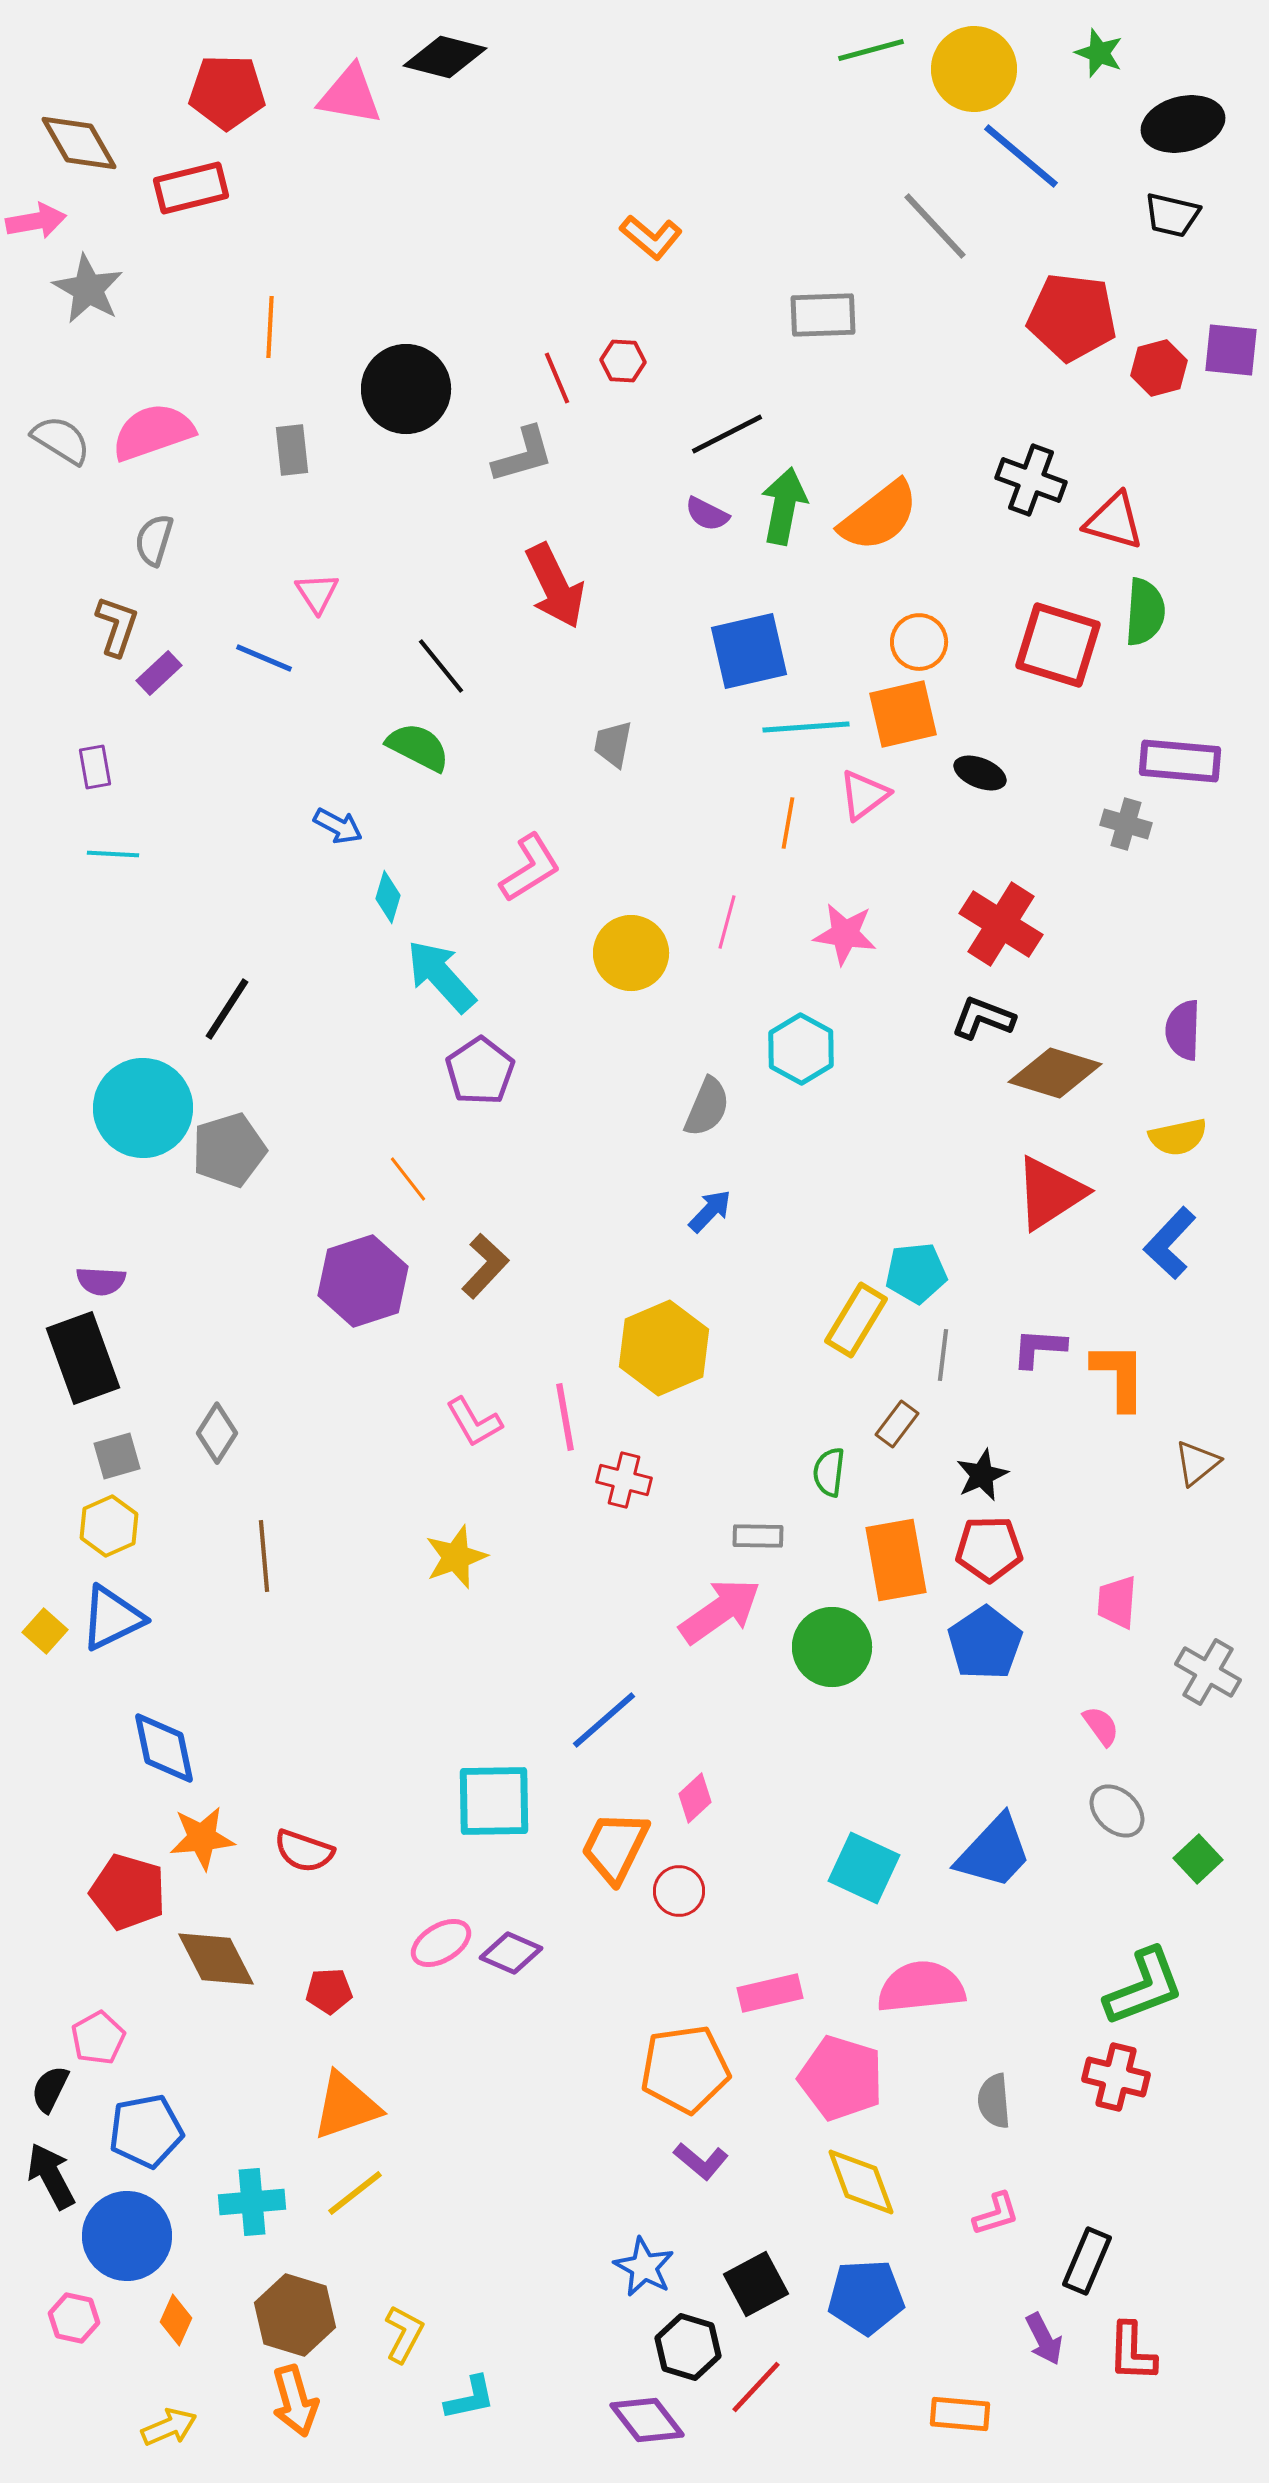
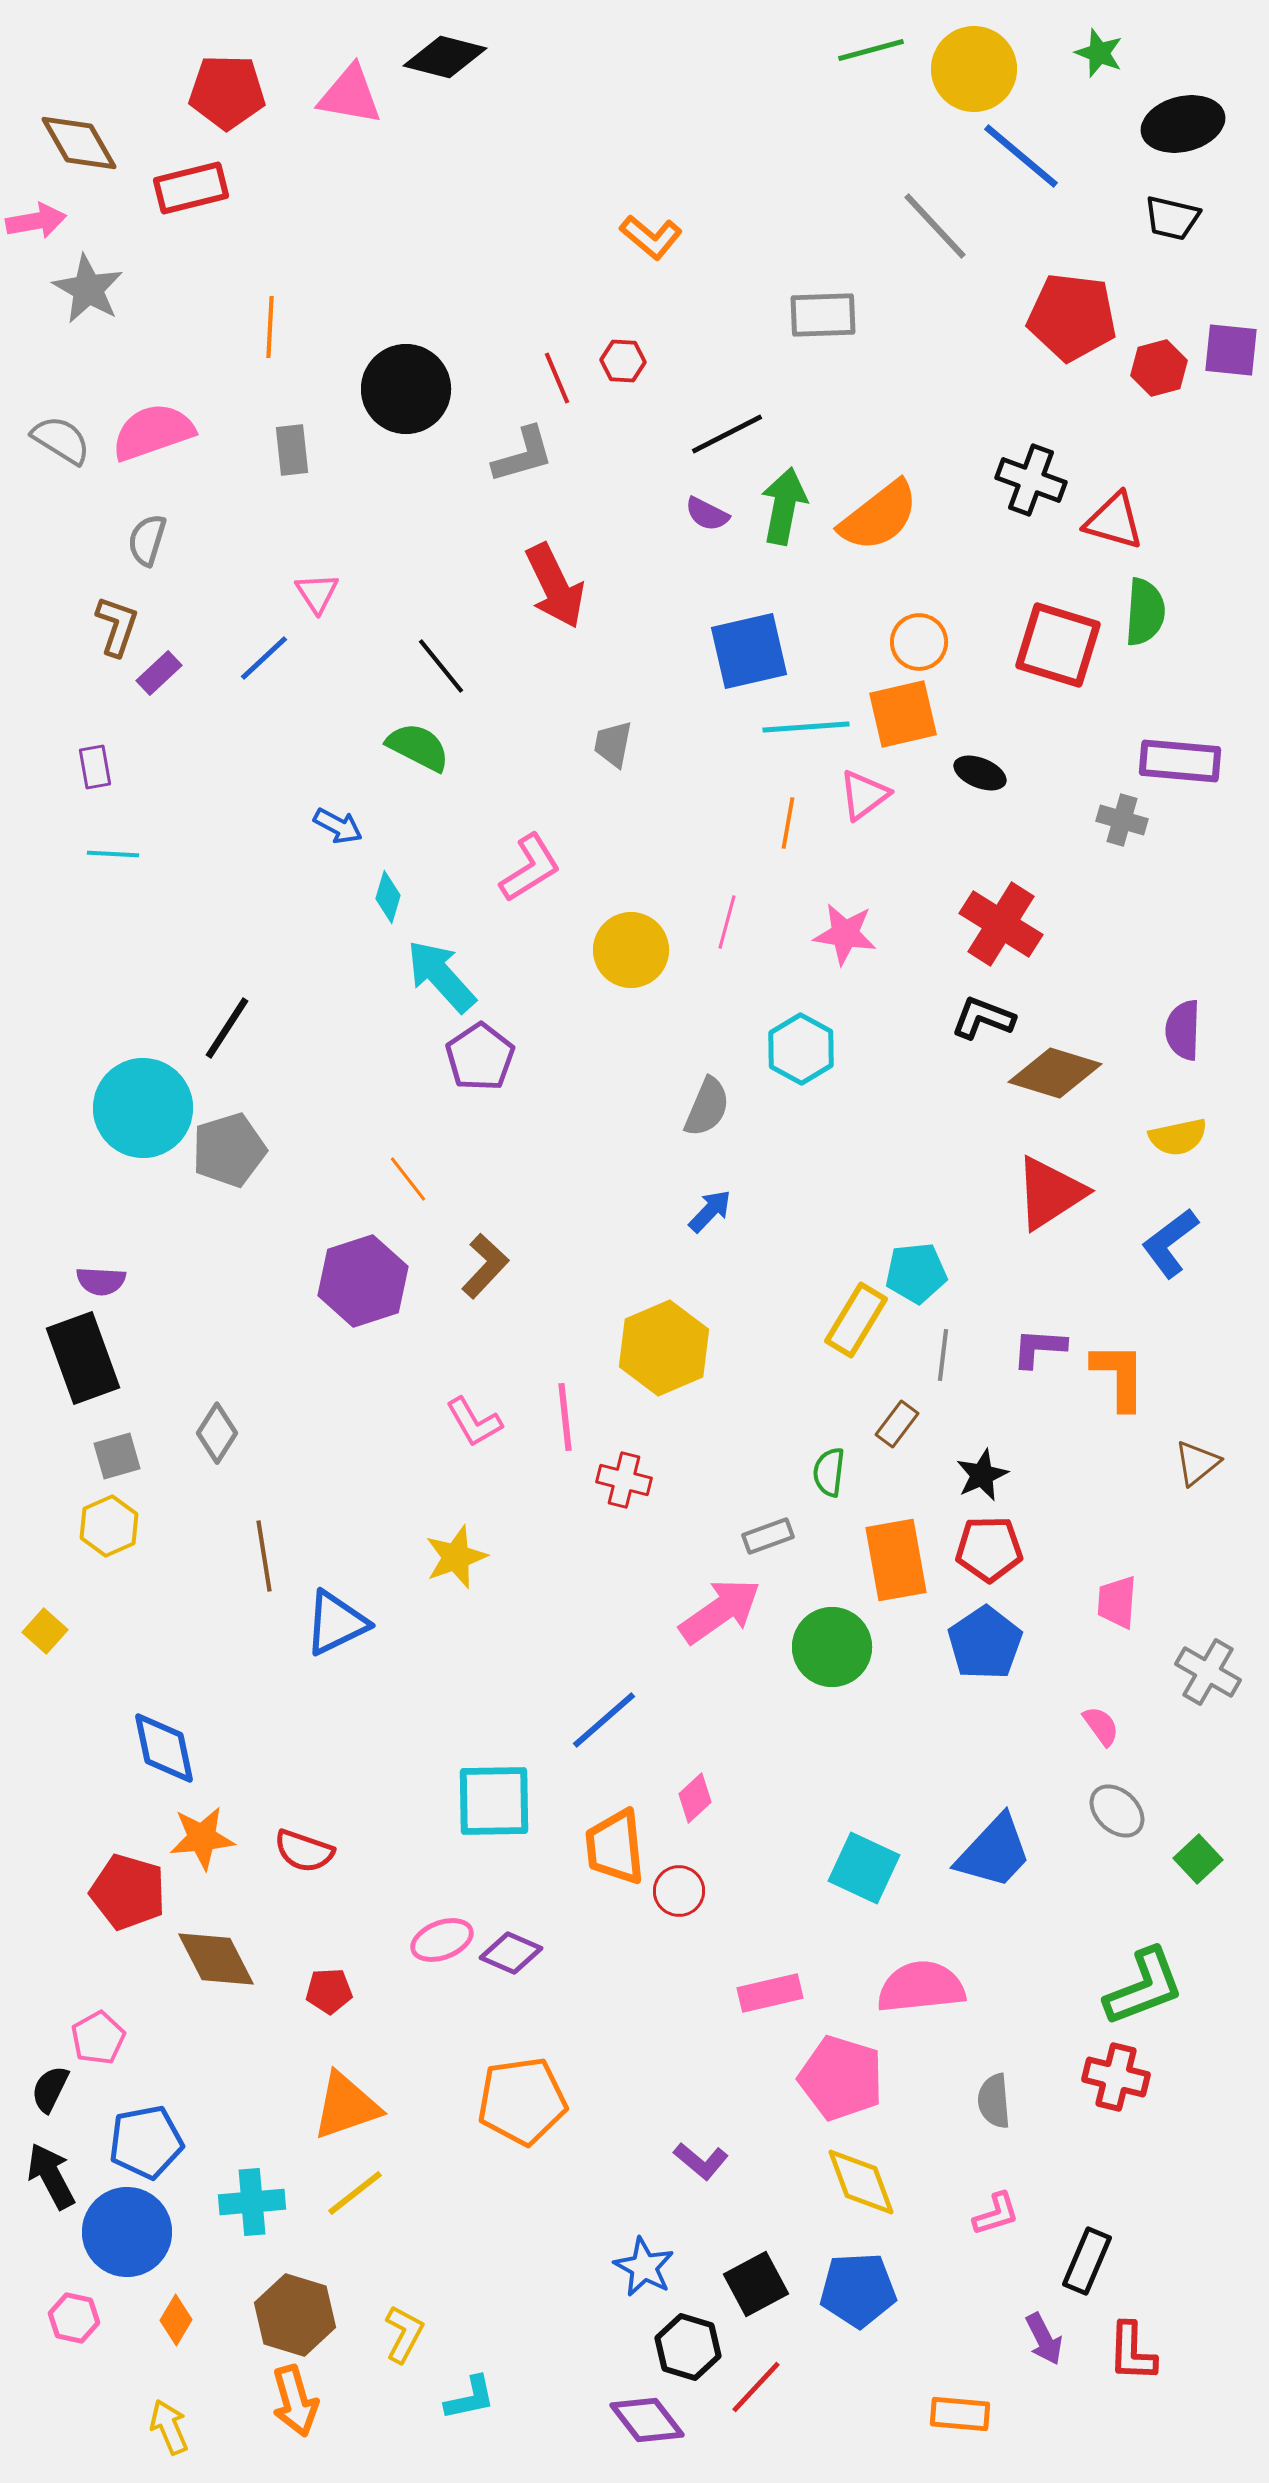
black trapezoid at (1172, 215): moved 3 px down
gray semicircle at (154, 540): moved 7 px left
blue line at (264, 658): rotated 66 degrees counterclockwise
gray cross at (1126, 824): moved 4 px left, 4 px up
yellow circle at (631, 953): moved 3 px up
black line at (227, 1009): moved 19 px down
purple pentagon at (480, 1071): moved 14 px up
blue L-shape at (1170, 1243): rotated 10 degrees clockwise
pink line at (565, 1417): rotated 4 degrees clockwise
gray rectangle at (758, 1536): moved 10 px right; rotated 21 degrees counterclockwise
brown line at (264, 1556): rotated 4 degrees counterclockwise
blue triangle at (112, 1618): moved 224 px right, 5 px down
orange trapezoid at (615, 1847): rotated 32 degrees counterclockwise
pink ellipse at (441, 1943): moved 1 px right, 3 px up; rotated 10 degrees clockwise
orange pentagon at (685, 2069): moved 163 px left, 32 px down
blue pentagon at (146, 2131): moved 11 px down
blue circle at (127, 2236): moved 4 px up
blue pentagon at (866, 2297): moved 8 px left, 7 px up
orange diamond at (176, 2320): rotated 6 degrees clockwise
yellow arrow at (169, 2427): rotated 90 degrees counterclockwise
